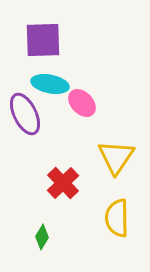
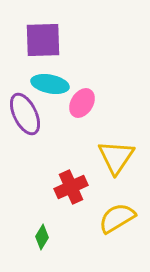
pink ellipse: rotated 76 degrees clockwise
red cross: moved 8 px right, 4 px down; rotated 20 degrees clockwise
yellow semicircle: rotated 60 degrees clockwise
